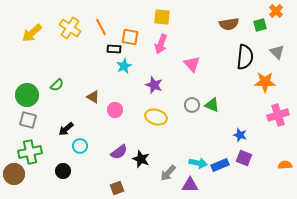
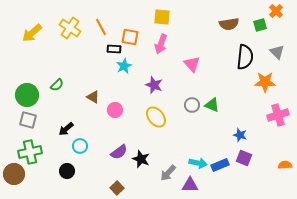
yellow ellipse: rotated 35 degrees clockwise
black circle: moved 4 px right
brown square: rotated 24 degrees counterclockwise
